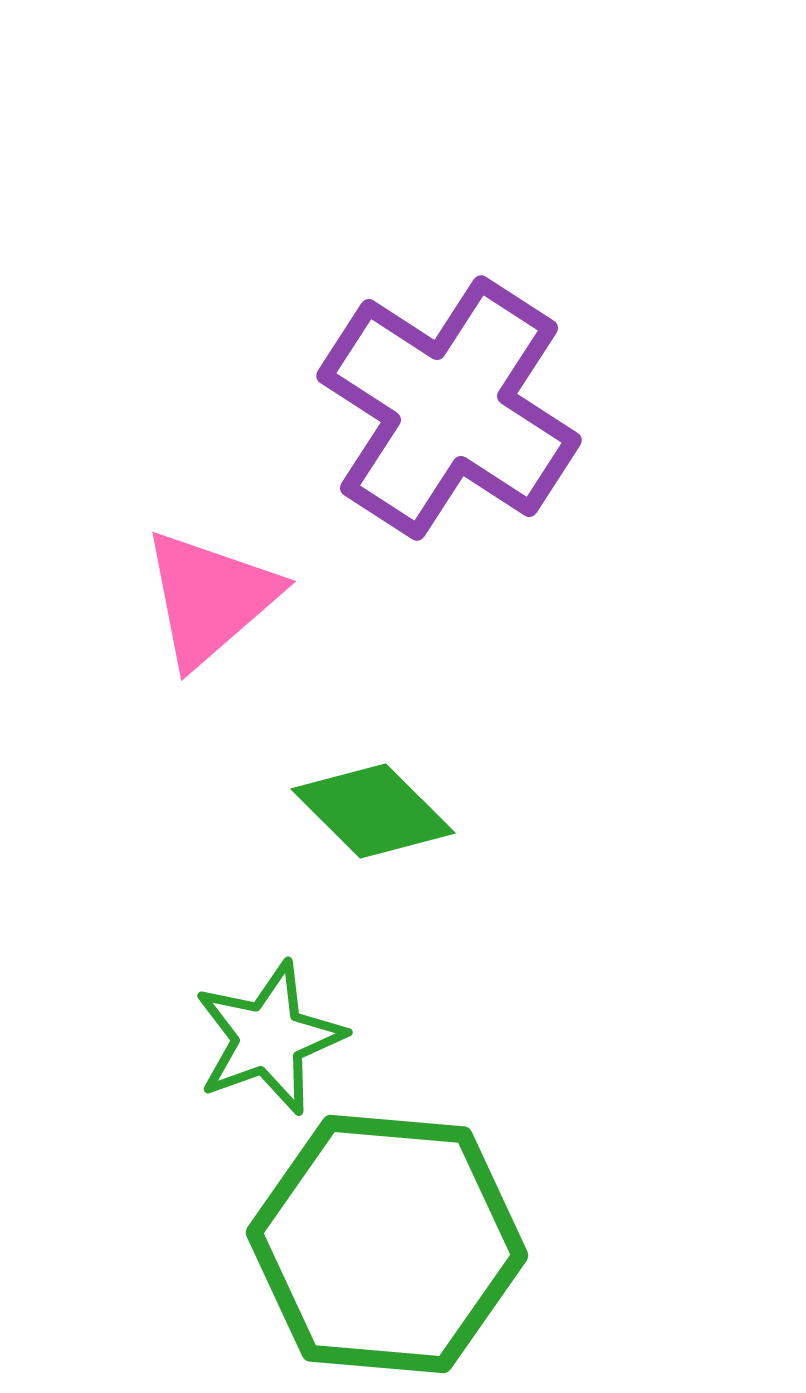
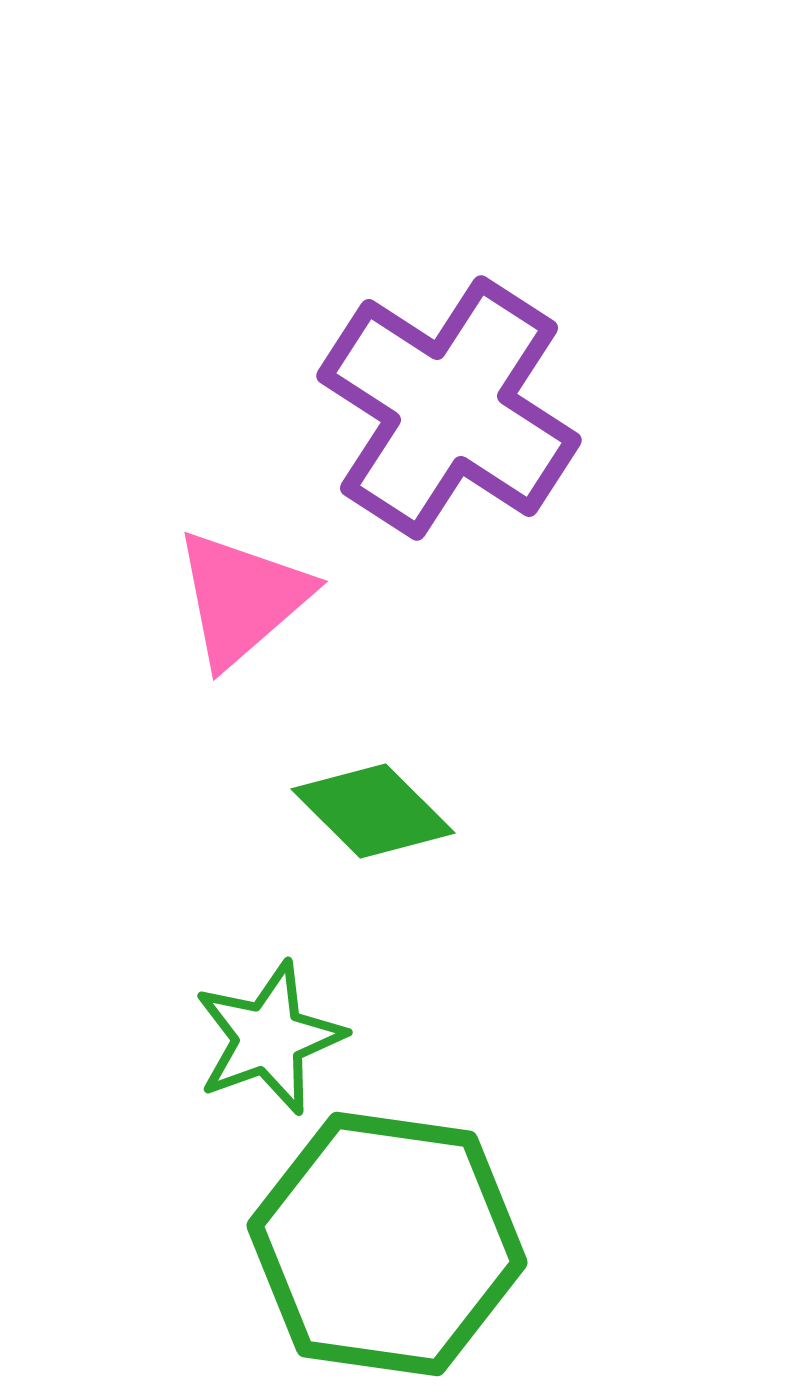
pink triangle: moved 32 px right
green hexagon: rotated 3 degrees clockwise
